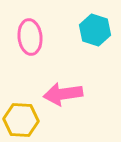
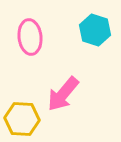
pink arrow: rotated 42 degrees counterclockwise
yellow hexagon: moved 1 px right, 1 px up
